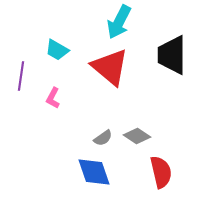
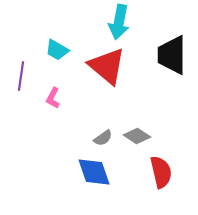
cyan arrow: rotated 16 degrees counterclockwise
red triangle: moved 3 px left, 1 px up
